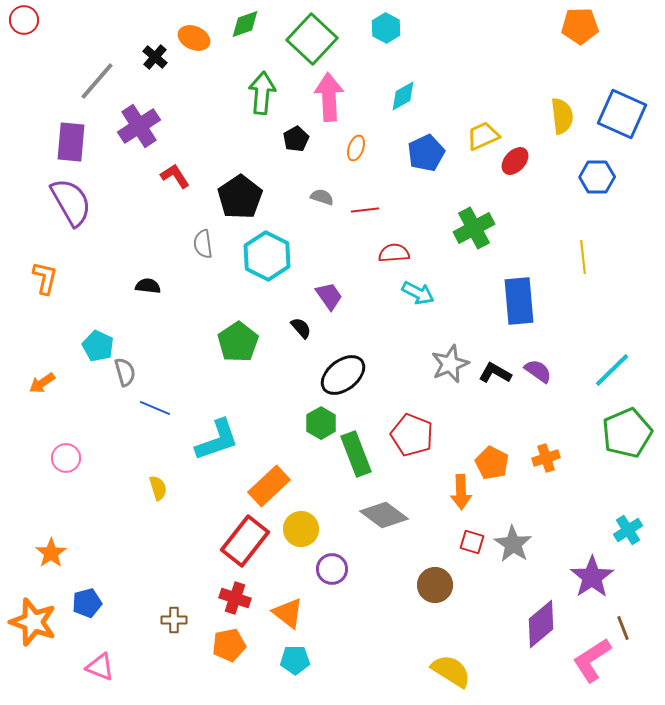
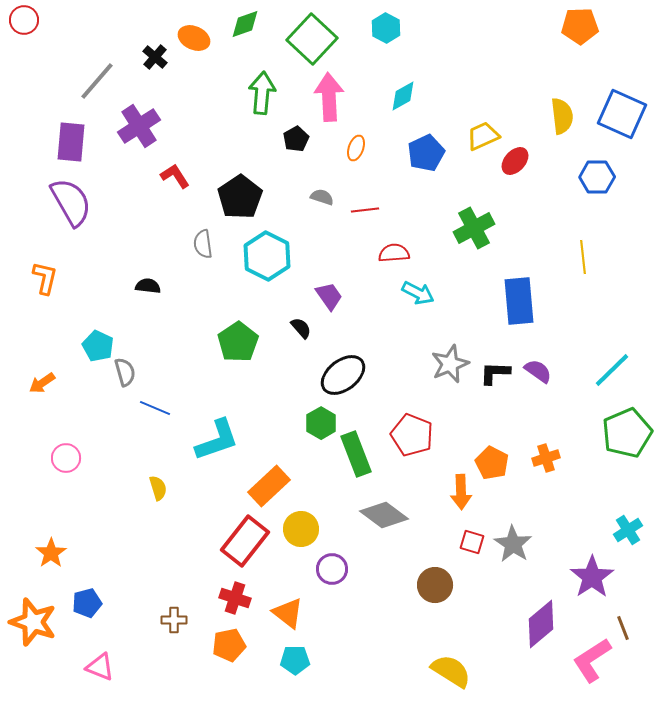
black L-shape at (495, 373): rotated 28 degrees counterclockwise
